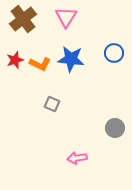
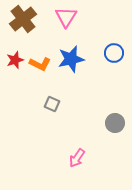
blue star: rotated 20 degrees counterclockwise
gray circle: moved 5 px up
pink arrow: rotated 48 degrees counterclockwise
